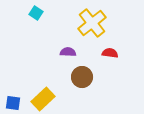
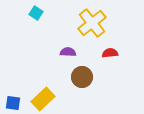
red semicircle: rotated 14 degrees counterclockwise
